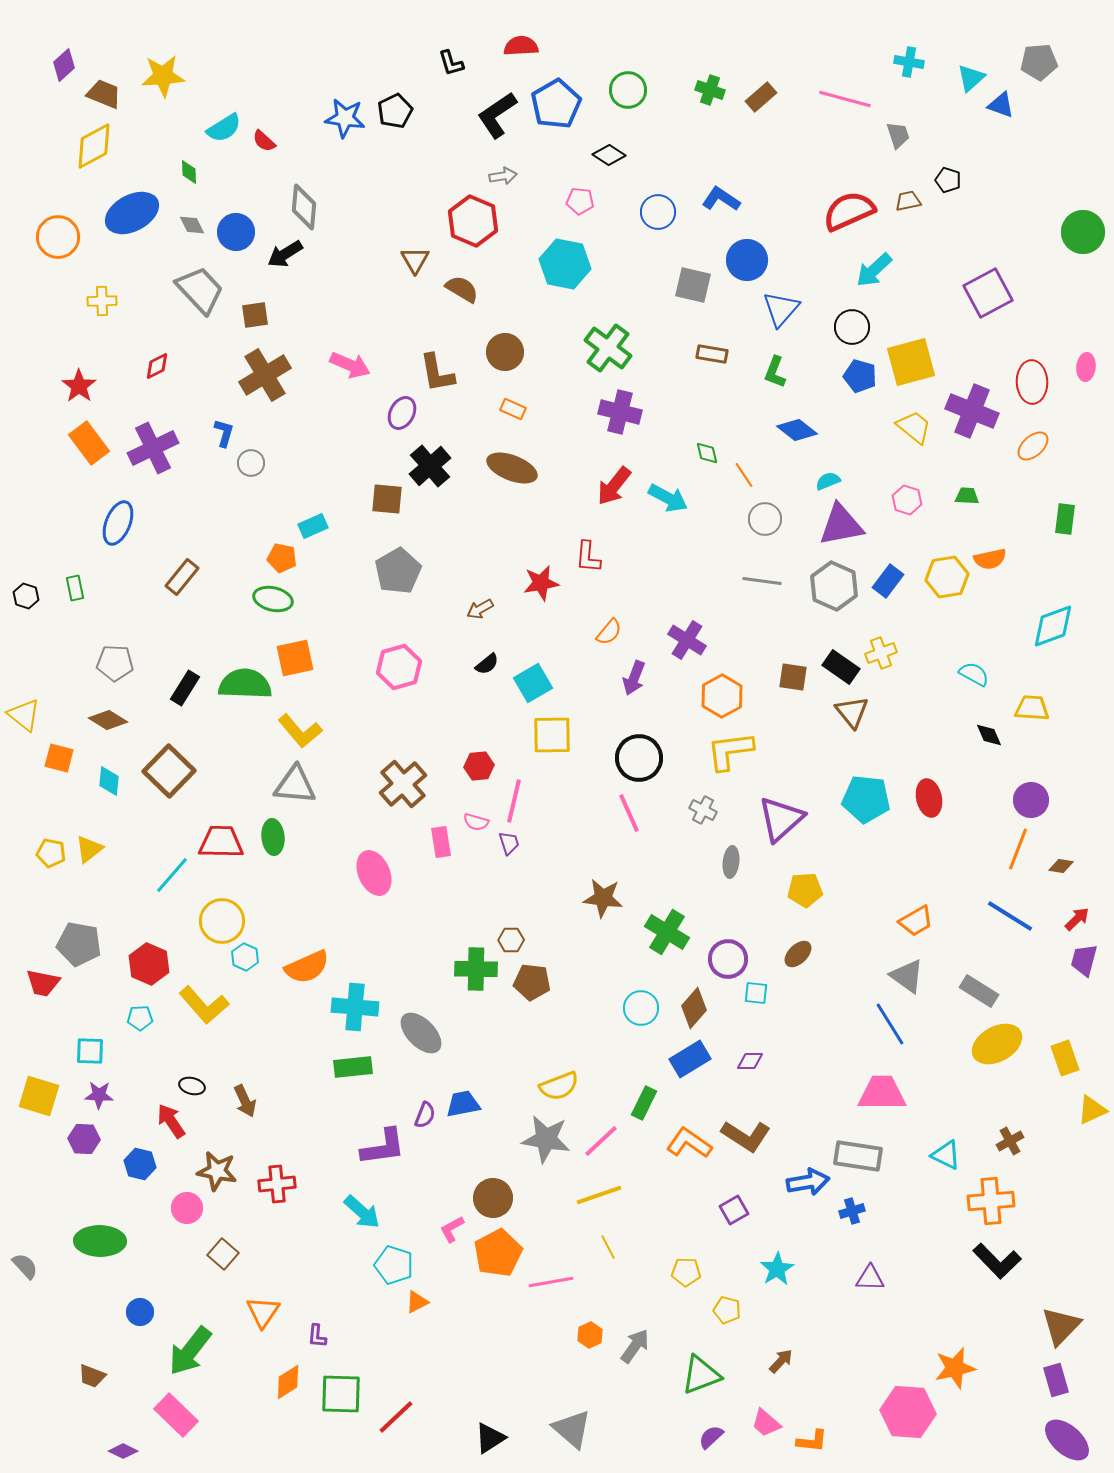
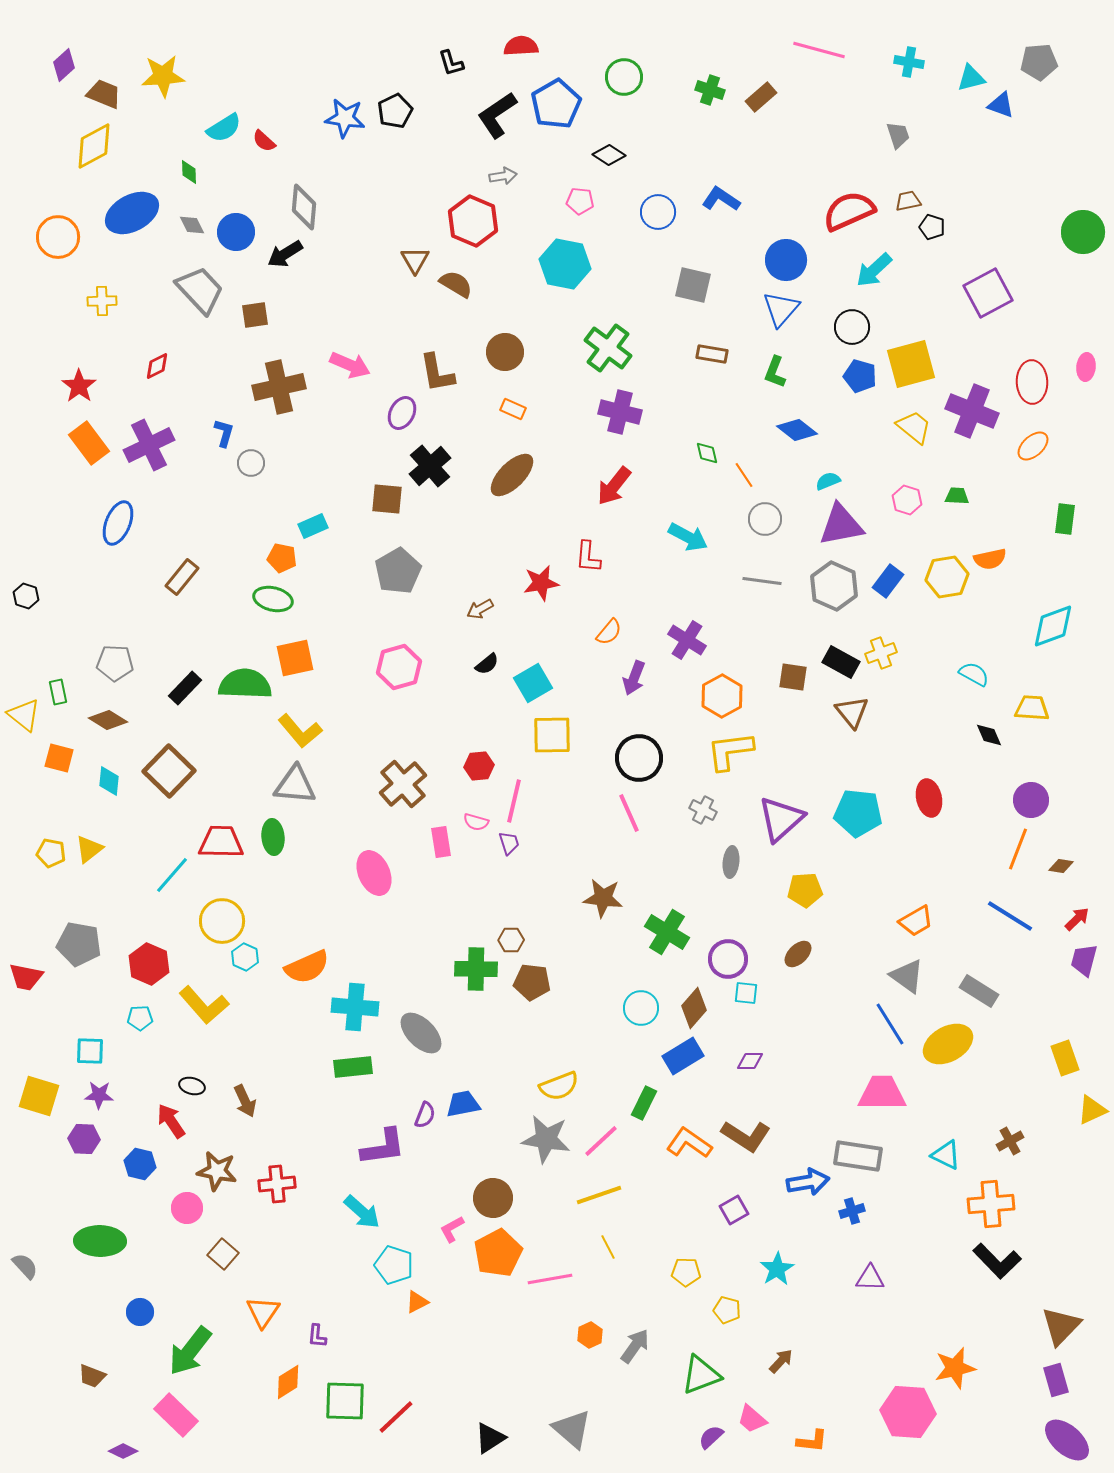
cyan triangle at (971, 78): rotated 28 degrees clockwise
green circle at (628, 90): moved 4 px left, 13 px up
pink line at (845, 99): moved 26 px left, 49 px up
black pentagon at (948, 180): moved 16 px left, 47 px down
blue circle at (747, 260): moved 39 px right
brown semicircle at (462, 289): moved 6 px left, 5 px up
yellow square at (911, 362): moved 2 px down
brown cross at (265, 375): moved 14 px right, 12 px down; rotated 18 degrees clockwise
purple cross at (153, 448): moved 4 px left, 3 px up
brown ellipse at (512, 468): moved 7 px down; rotated 66 degrees counterclockwise
green trapezoid at (967, 496): moved 10 px left
cyan arrow at (668, 498): moved 20 px right, 39 px down
green rectangle at (75, 588): moved 17 px left, 104 px down
black rectangle at (841, 667): moved 5 px up; rotated 6 degrees counterclockwise
black rectangle at (185, 688): rotated 12 degrees clockwise
cyan pentagon at (866, 799): moved 8 px left, 14 px down
red trapezoid at (43, 983): moved 17 px left, 6 px up
cyan square at (756, 993): moved 10 px left
yellow ellipse at (997, 1044): moved 49 px left
blue rectangle at (690, 1059): moved 7 px left, 3 px up
orange cross at (991, 1201): moved 3 px down
pink line at (551, 1282): moved 1 px left, 3 px up
green square at (341, 1394): moved 4 px right, 7 px down
pink trapezoid at (766, 1423): moved 14 px left, 4 px up
